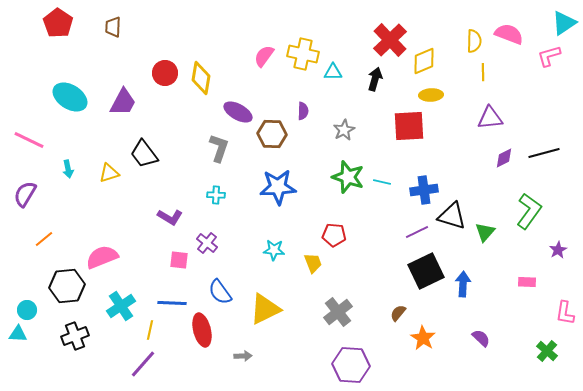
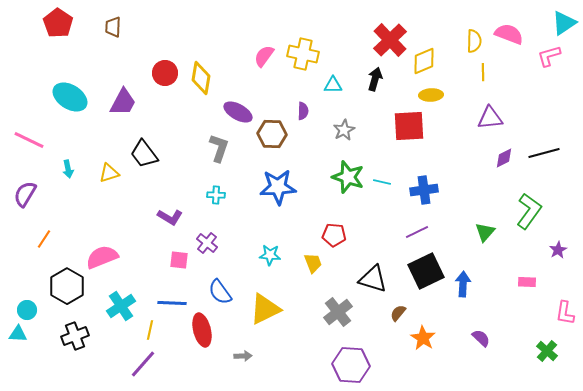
cyan triangle at (333, 72): moved 13 px down
black triangle at (452, 216): moved 79 px left, 63 px down
orange line at (44, 239): rotated 18 degrees counterclockwise
cyan star at (274, 250): moved 4 px left, 5 px down
black hexagon at (67, 286): rotated 24 degrees counterclockwise
